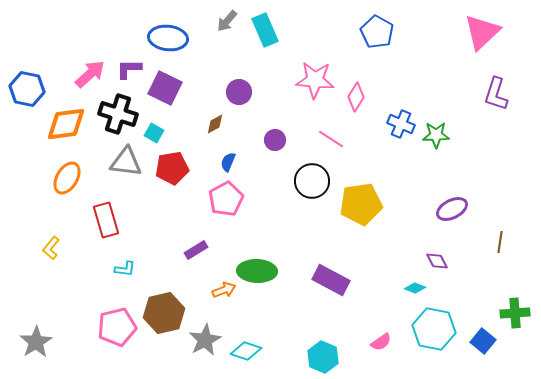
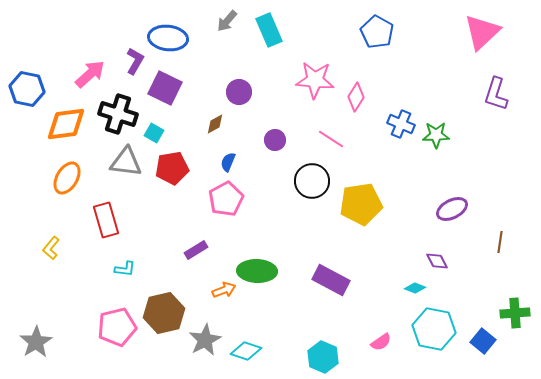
cyan rectangle at (265, 30): moved 4 px right
purple L-shape at (129, 69): moved 6 px right, 8 px up; rotated 120 degrees clockwise
